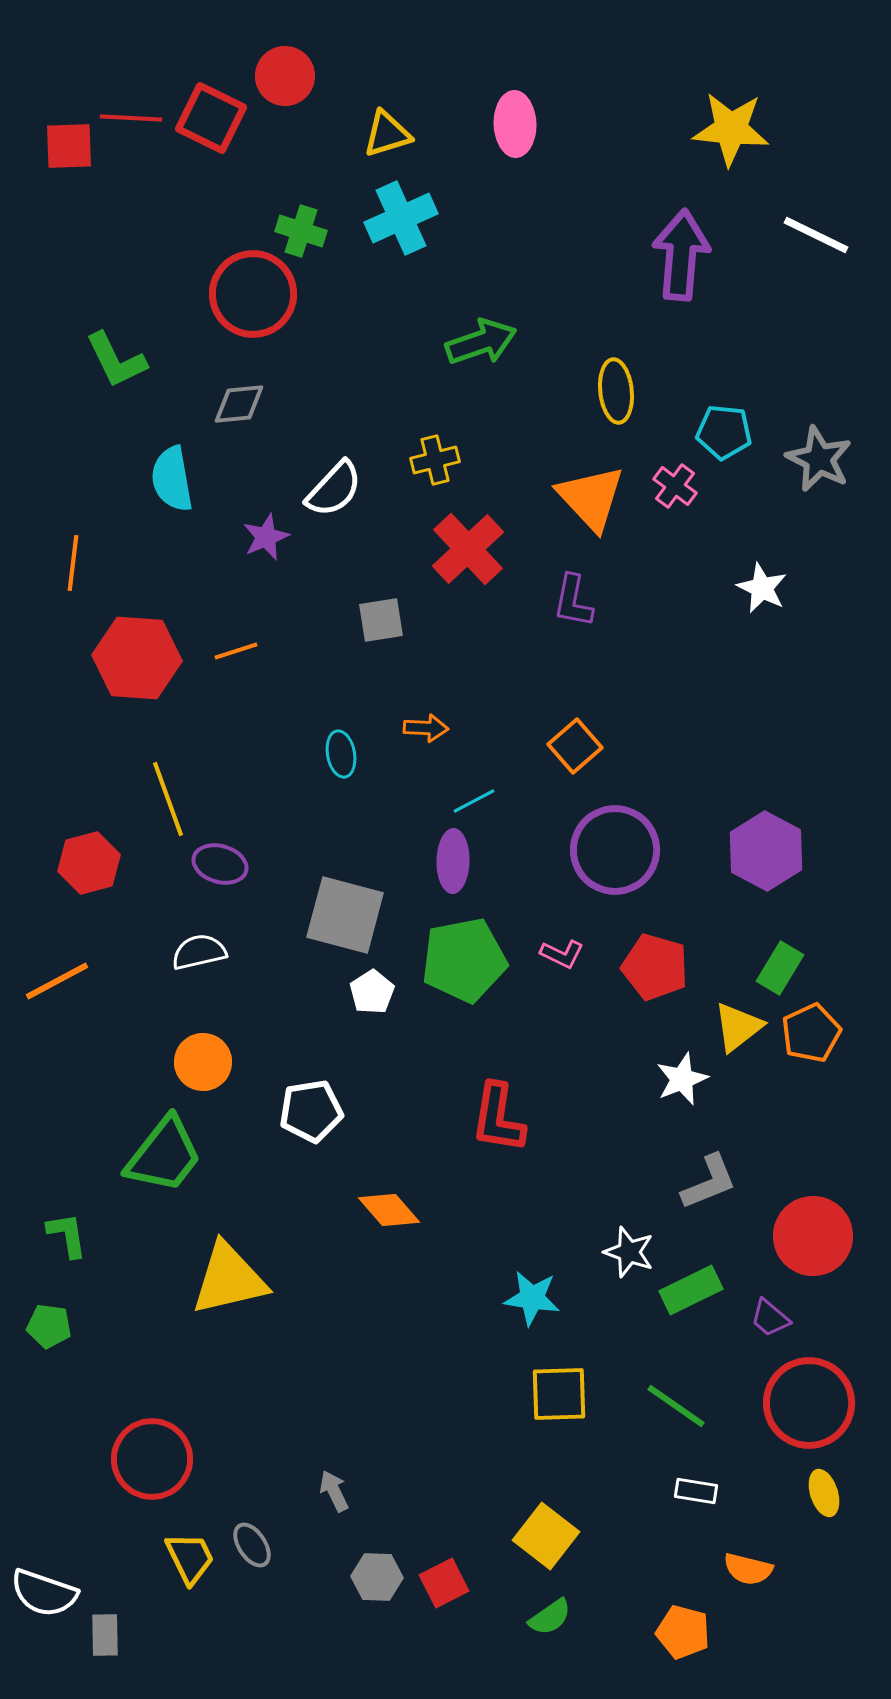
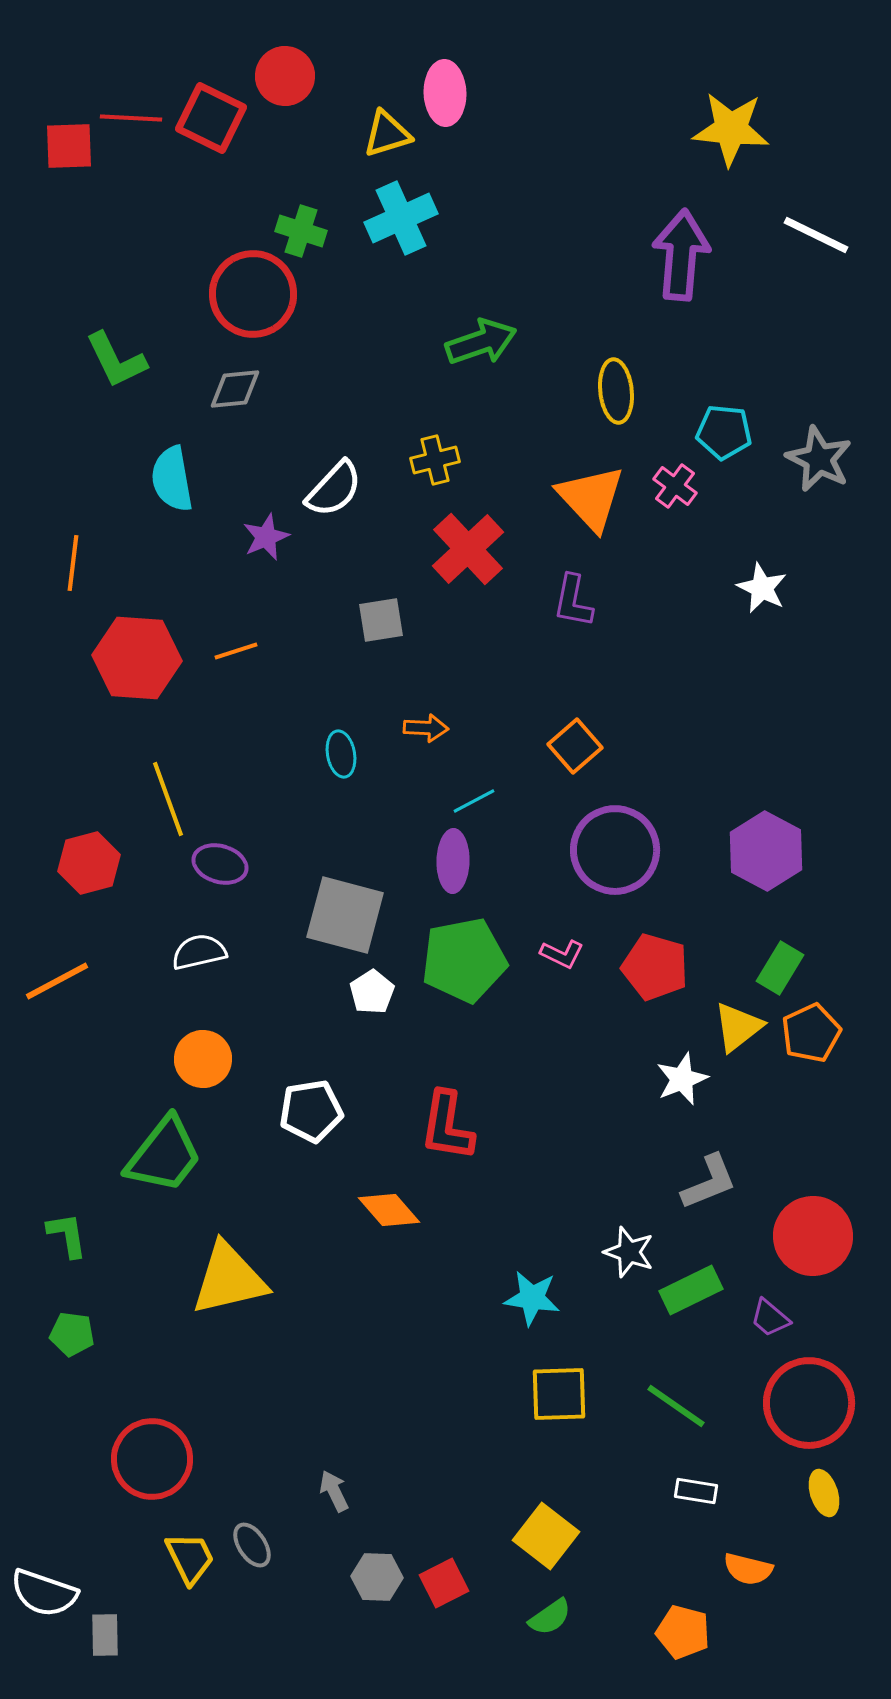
pink ellipse at (515, 124): moved 70 px left, 31 px up
gray diamond at (239, 404): moved 4 px left, 15 px up
orange circle at (203, 1062): moved 3 px up
red L-shape at (498, 1118): moved 51 px left, 8 px down
green pentagon at (49, 1326): moved 23 px right, 8 px down
